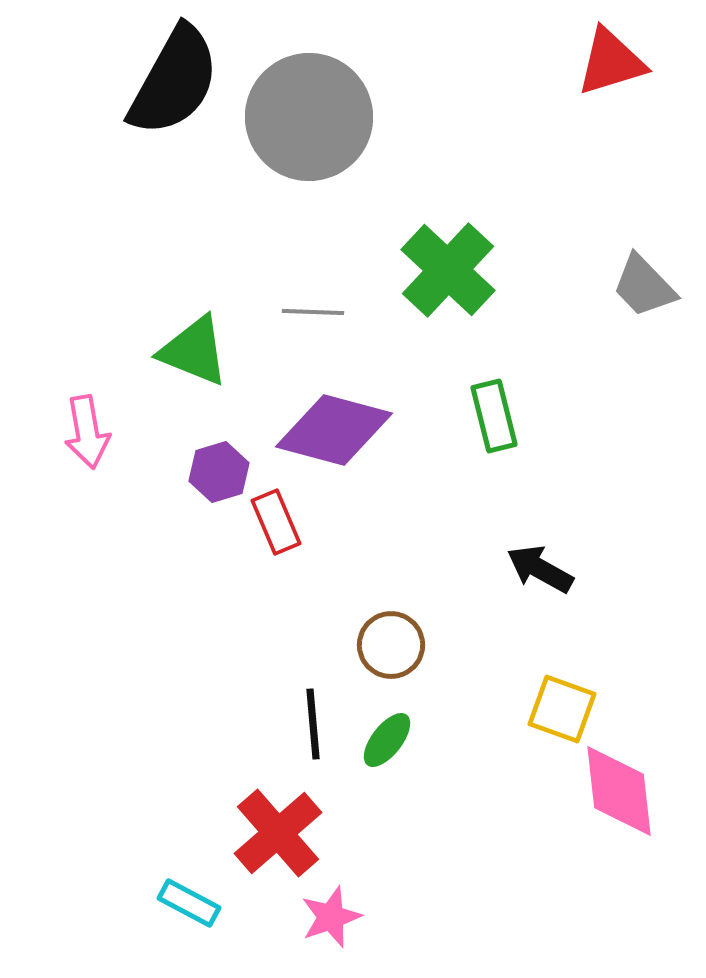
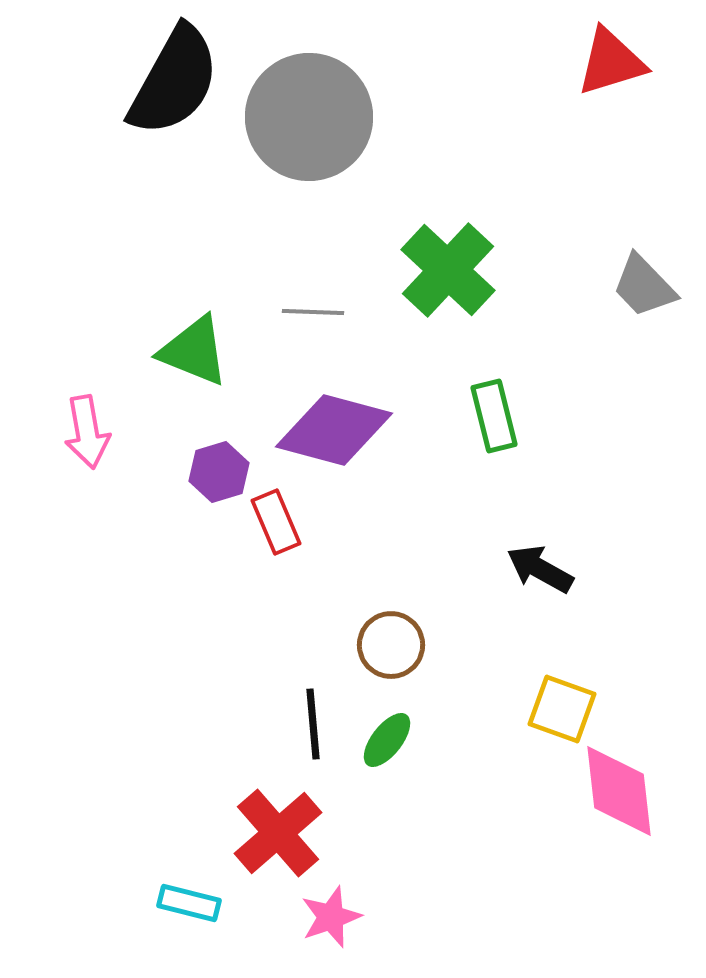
cyan rectangle: rotated 14 degrees counterclockwise
